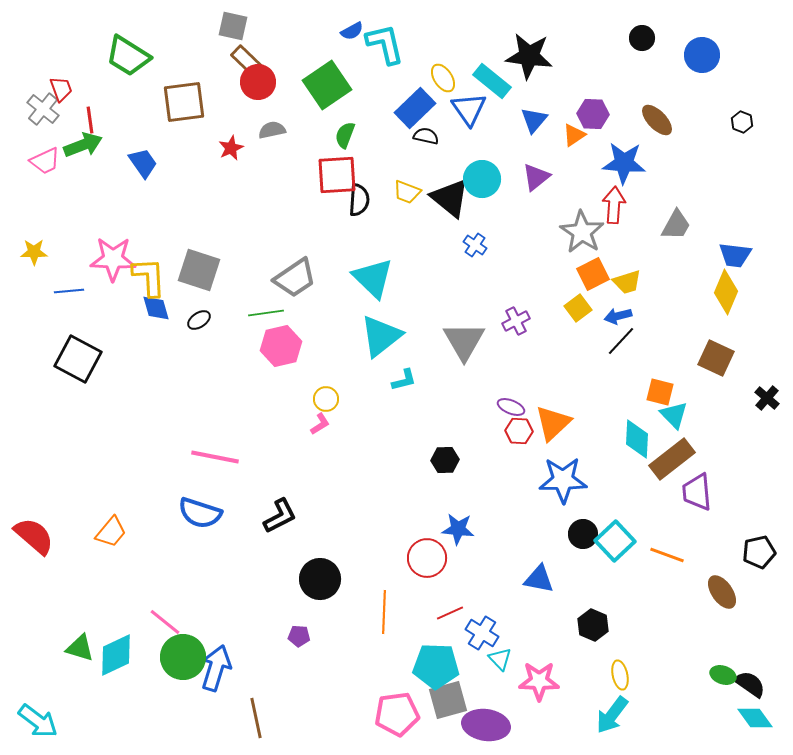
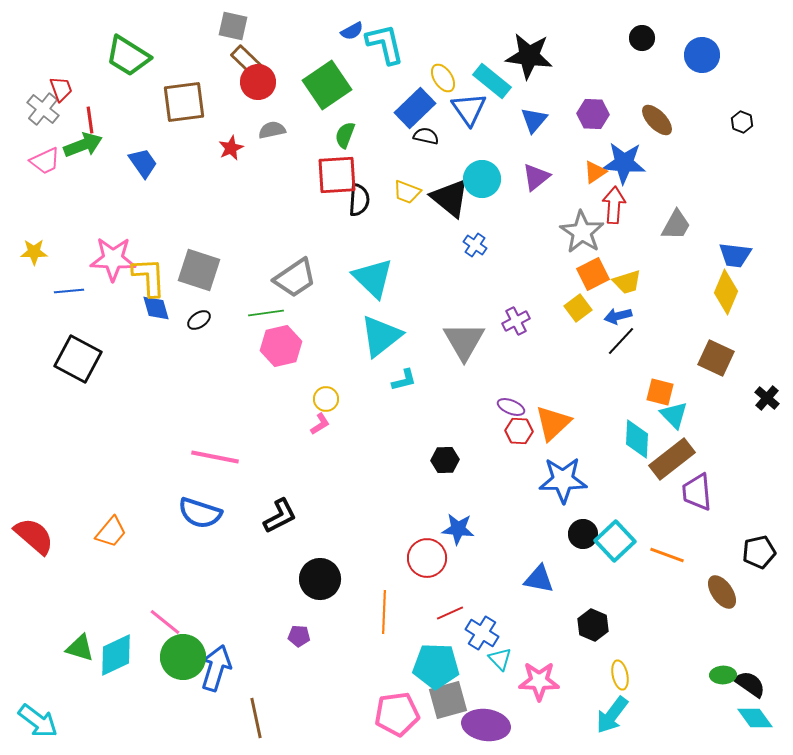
orange triangle at (574, 135): moved 21 px right, 37 px down
green ellipse at (723, 675): rotated 20 degrees counterclockwise
